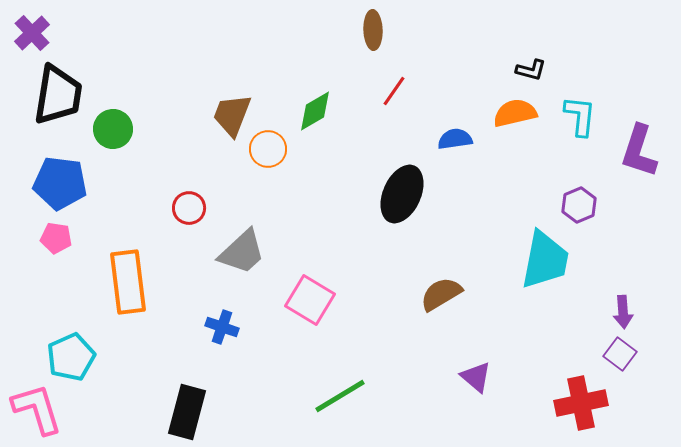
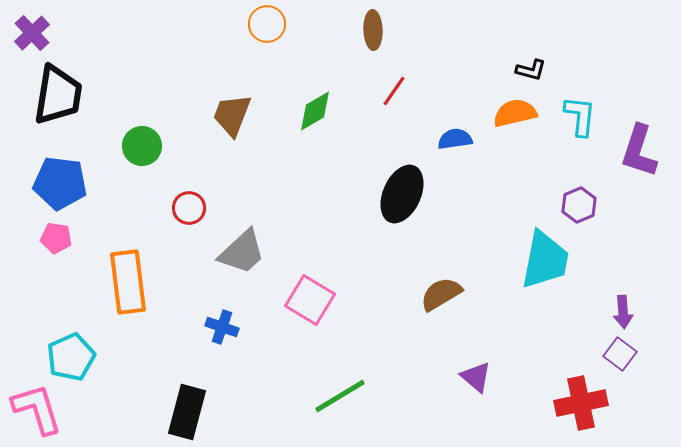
green circle: moved 29 px right, 17 px down
orange circle: moved 1 px left, 125 px up
